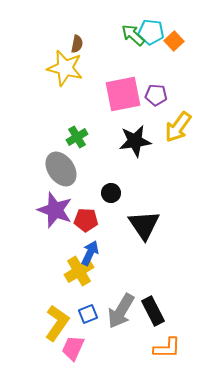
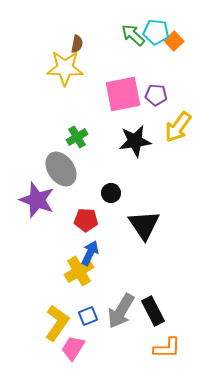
cyan pentagon: moved 5 px right
yellow star: rotated 12 degrees counterclockwise
purple star: moved 18 px left, 10 px up
blue square: moved 2 px down
pink trapezoid: rotated 8 degrees clockwise
